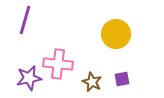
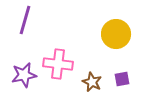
purple star: moved 5 px left, 3 px up
